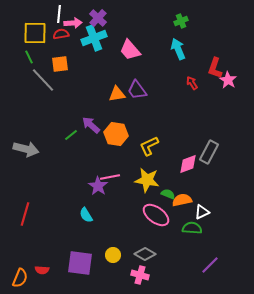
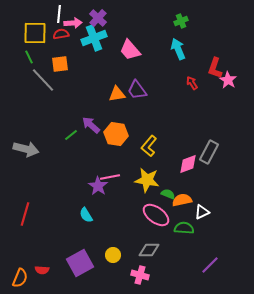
yellow L-shape at (149, 146): rotated 25 degrees counterclockwise
green semicircle at (192, 228): moved 8 px left
gray diamond at (145, 254): moved 4 px right, 4 px up; rotated 30 degrees counterclockwise
purple square at (80, 263): rotated 36 degrees counterclockwise
